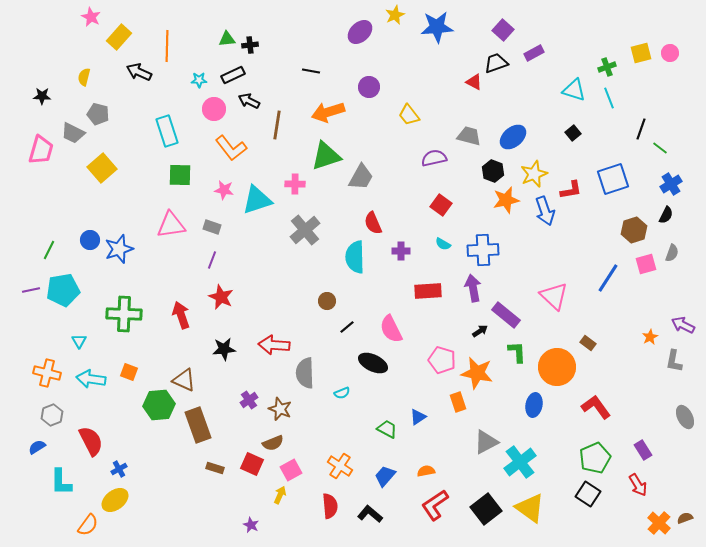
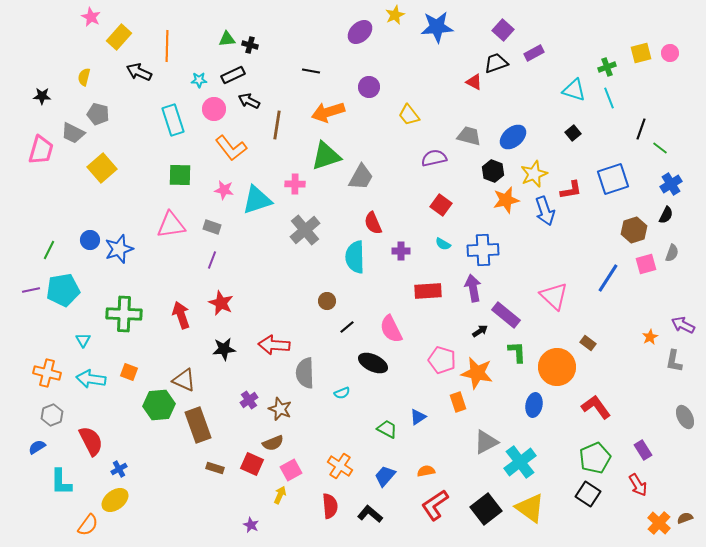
black cross at (250, 45): rotated 21 degrees clockwise
cyan rectangle at (167, 131): moved 6 px right, 11 px up
red star at (221, 297): moved 6 px down
cyan triangle at (79, 341): moved 4 px right, 1 px up
